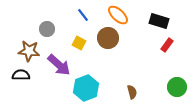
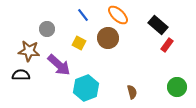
black rectangle: moved 1 px left, 4 px down; rotated 24 degrees clockwise
